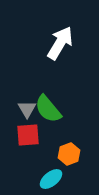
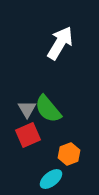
red square: rotated 20 degrees counterclockwise
